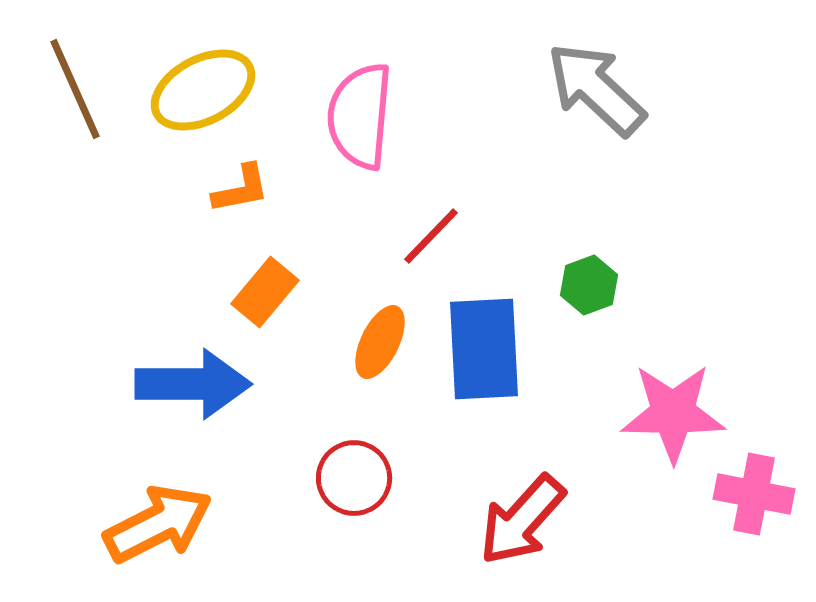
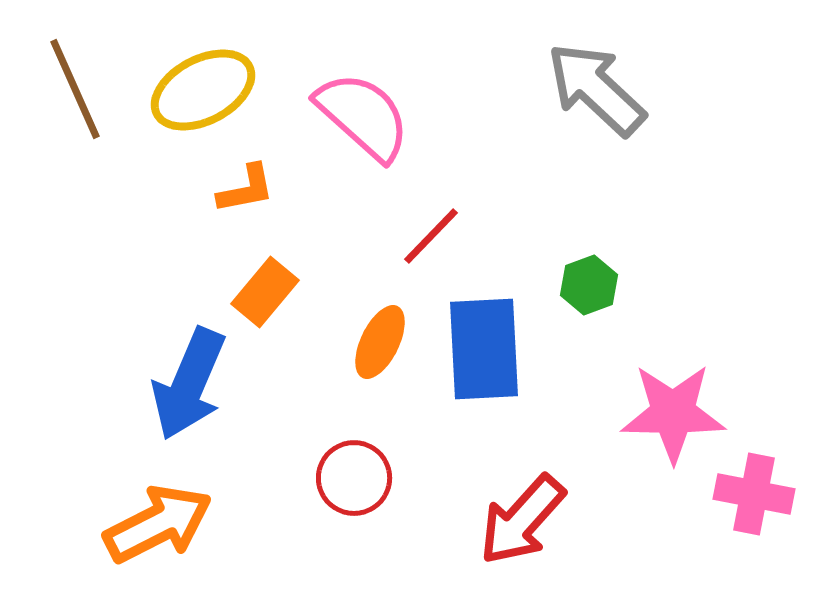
pink semicircle: moved 3 px right; rotated 127 degrees clockwise
orange L-shape: moved 5 px right
blue arrow: moved 4 px left; rotated 113 degrees clockwise
